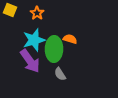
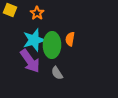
orange semicircle: rotated 96 degrees counterclockwise
green ellipse: moved 2 px left, 4 px up
gray semicircle: moved 3 px left, 1 px up
